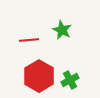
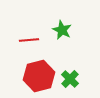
red hexagon: rotated 16 degrees clockwise
green cross: moved 1 px up; rotated 18 degrees counterclockwise
